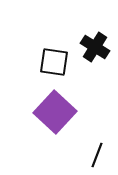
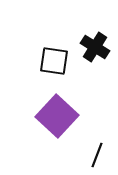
black square: moved 1 px up
purple square: moved 2 px right, 4 px down
